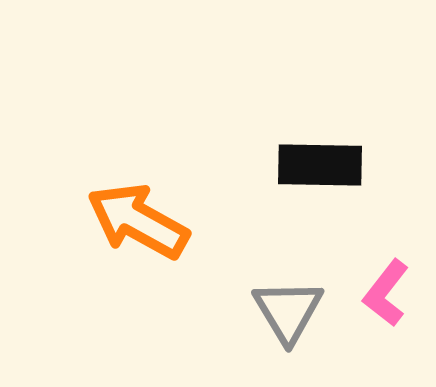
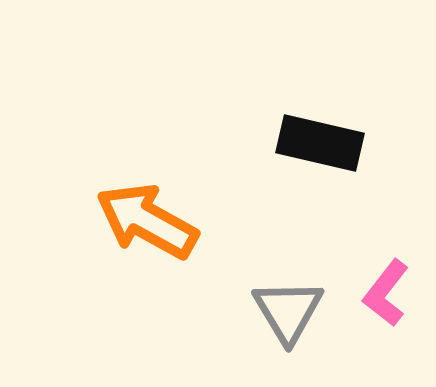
black rectangle: moved 22 px up; rotated 12 degrees clockwise
orange arrow: moved 9 px right
